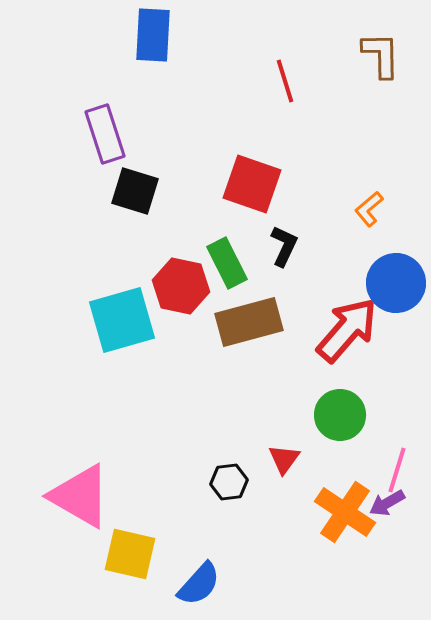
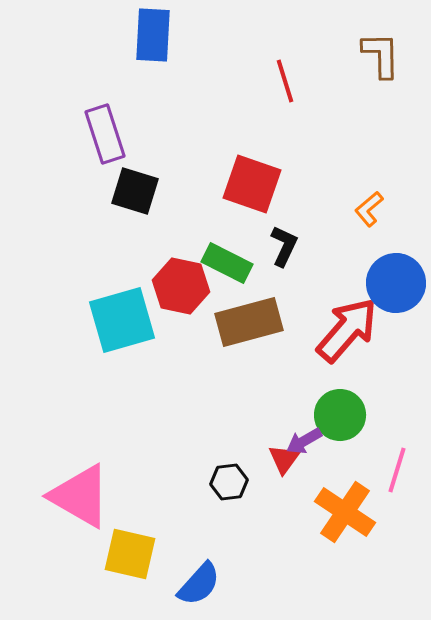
green rectangle: rotated 36 degrees counterclockwise
purple arrow: moved 83 px left, 62 px up
